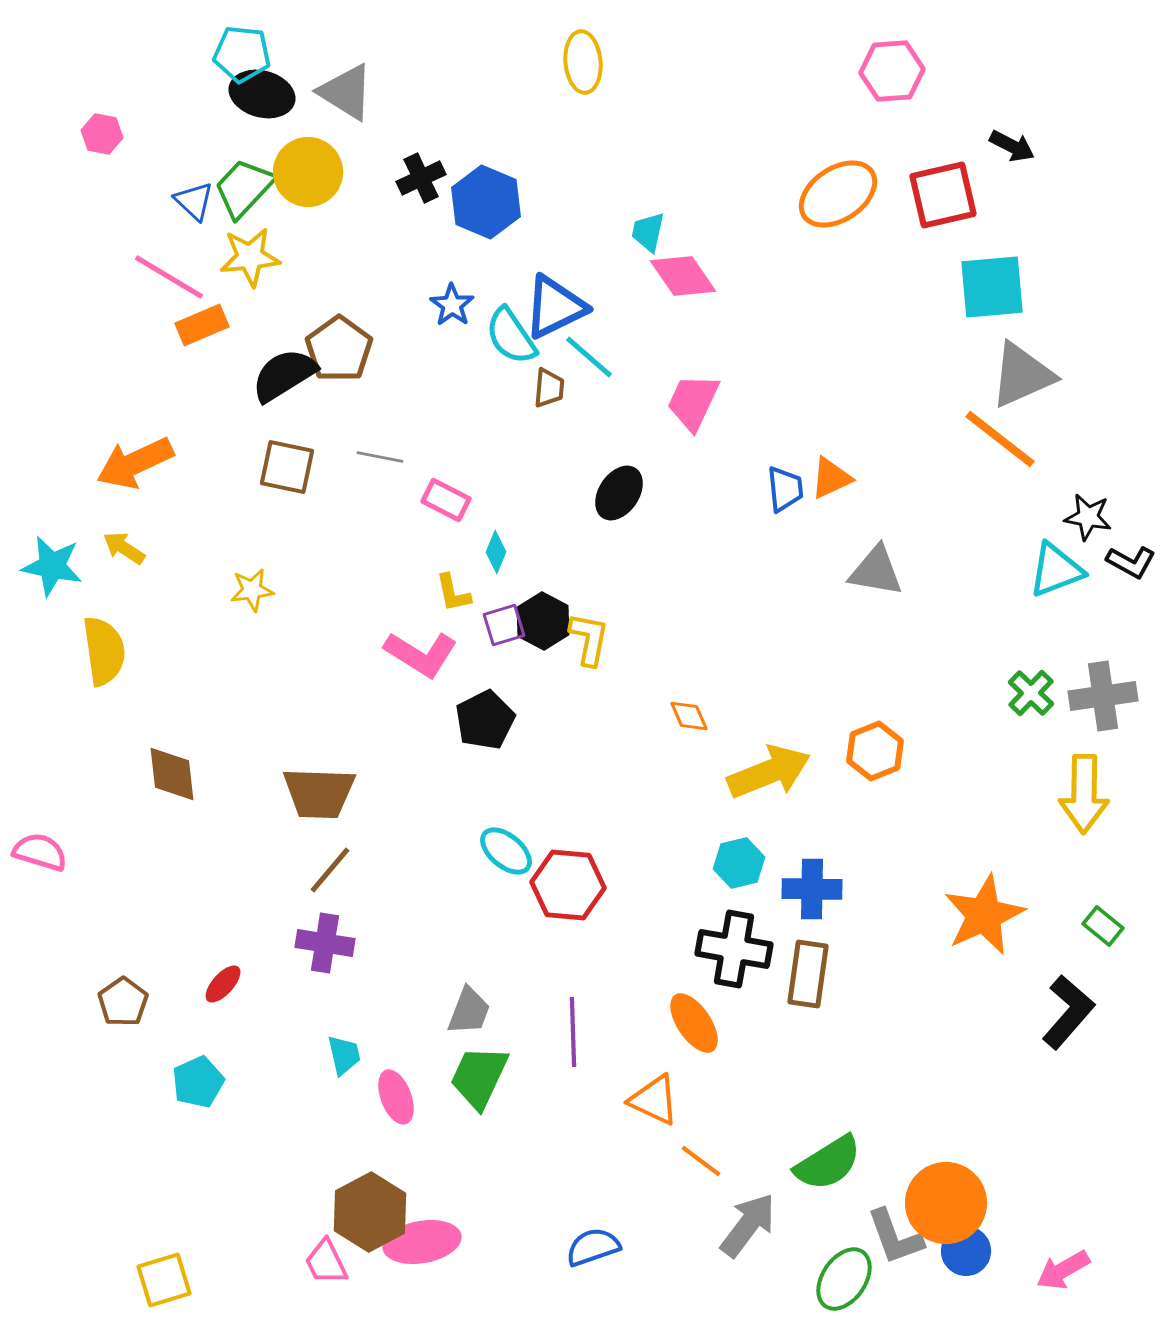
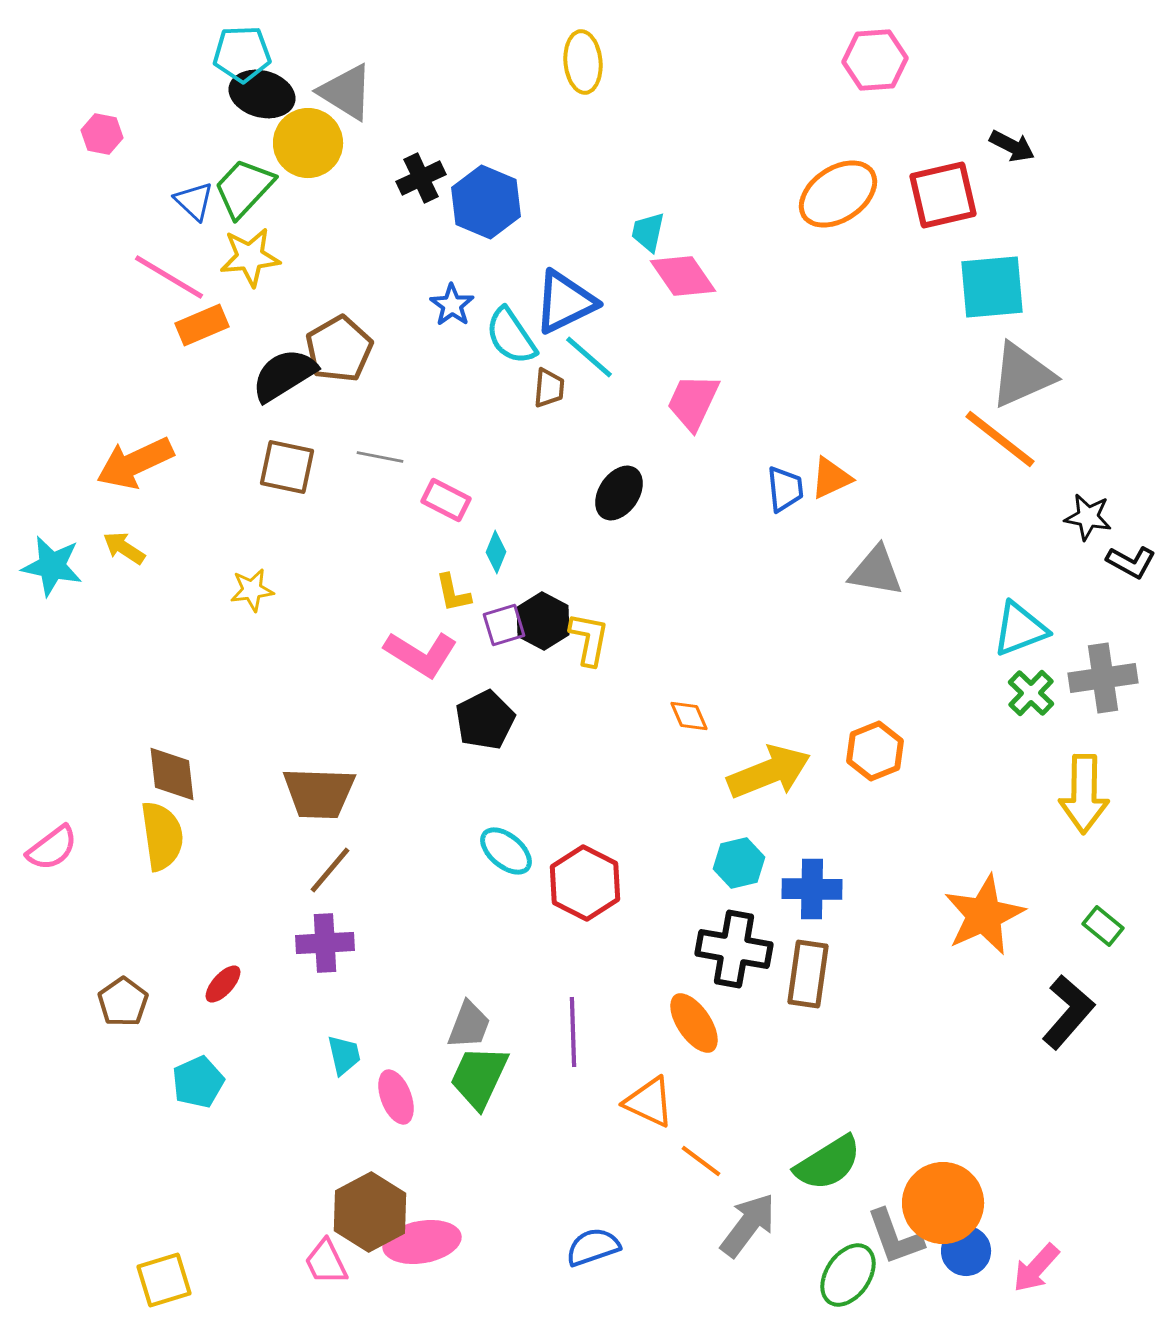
cyan pentagon at (242, 54): rotated 8 degrees counterclockwise
pink hexagon at (892, 71): moved 17 px left, 11 px up
yellow circle at (308, 172): moved 29 px up
blue triangle at (555, 307): moved 10 px right, 5 px up
brown pentagon at (339, 349): rotated 6 degrees clockwise
cyan triangle at (1056, 570): moved 36 px left, 59 px down
yellow semicircle at (104, 651): moved 58 px right, 185 px down
gray cross at (1103, 696): moved 18 px up
pink semicircle at (40, 852): moved 12 px right, 4 px up; rotated 126 degrees clockwise
red hexagon at (568, 885): moved 17 px right, 2 px up; rotated 22 degrees clockwise
purple cross at (325, 943): rotated 12 degrees counterclockwise
gray trapezoid at (469, 1011): moved 14 px down
orange triangle at (654, 1100): moved 5 px left, 2 px down
orange circle at (946, 1203): moved 3 px left
pink arrow at (1063, 1270): moved 27 px left, 2 px up; rotated 18 degrees counterclockwise
green ellipse at (844, 1279): moved 4 px right, 4 px up
